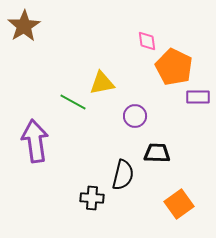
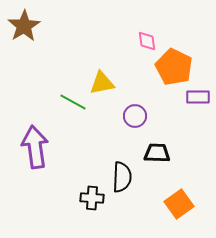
purple arrow: moved 6 px down
black semicircle: moved 1 px left, 2 px down; rotated 12 degrees counterclockwise
